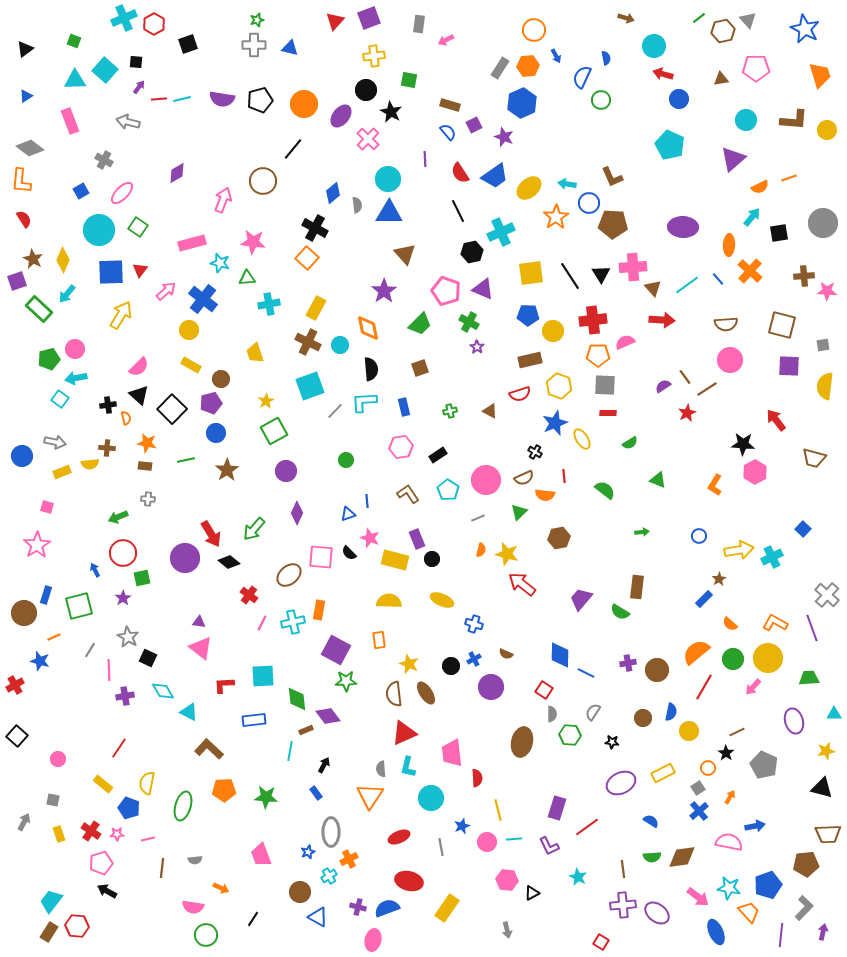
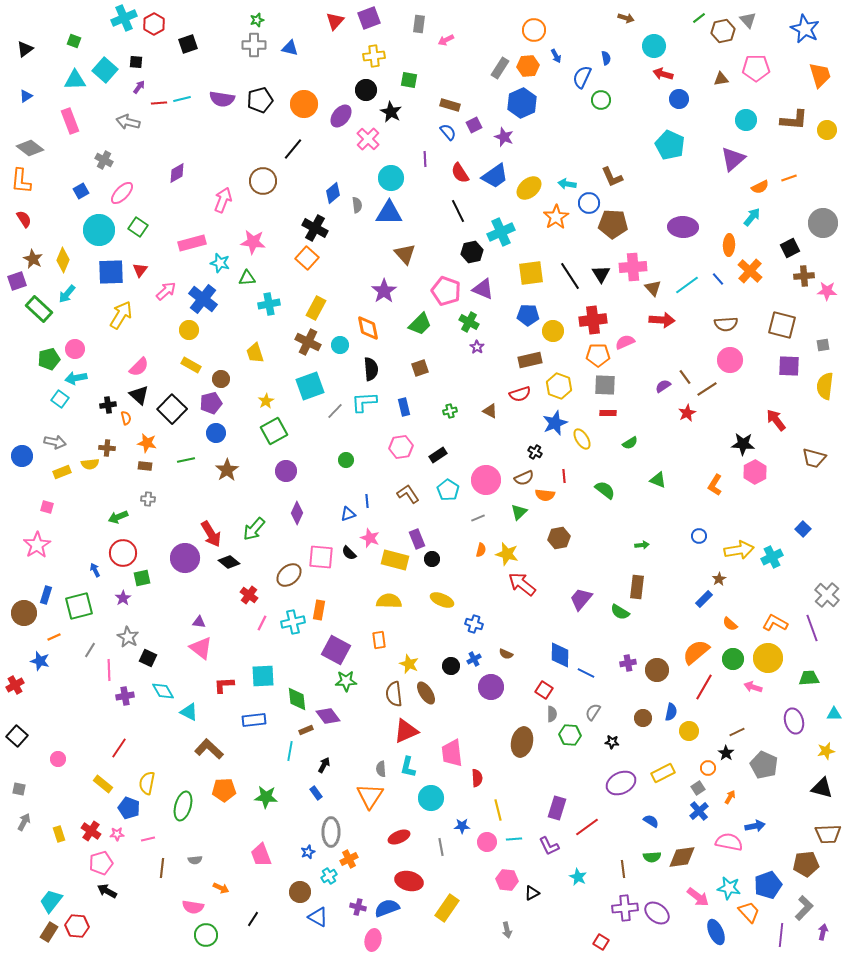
red line at (159, 99): moved 4 px down
cyan circle at (388, 179): moved 3 px right, 1 px up
black square at (779, 233): moved 11 px right, 15 px down; rotated 18 degrees counterclockwise
green arrow at (642, 532): moved 13 px down
pink arrow at (753, 687): rotated 66 degrees clockwise
red triangle at (404, 733): moved 2 px right, 2 px up
gray square at (53, 800): moved 34 px left, 11 px up
blue star at (462, 826): rotated 21 degrees clockwise
purple cross at (623, 905): moved 2 px right, 3 px down
